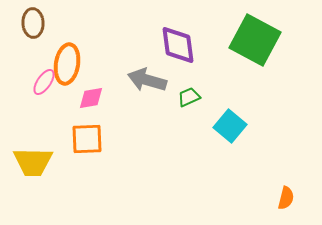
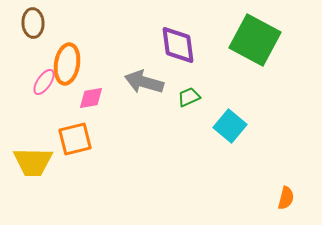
gray arrow: moved 3 px left, 2 px down
orange square: moved 12 px left; rotated 12 degrees counterclockwise
